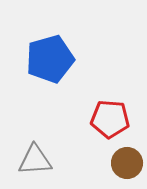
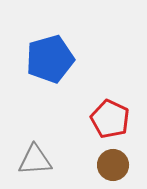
red pentagon: rotated 21 degrees clockwise
brown circle: moved 14 px left, 2 px down
